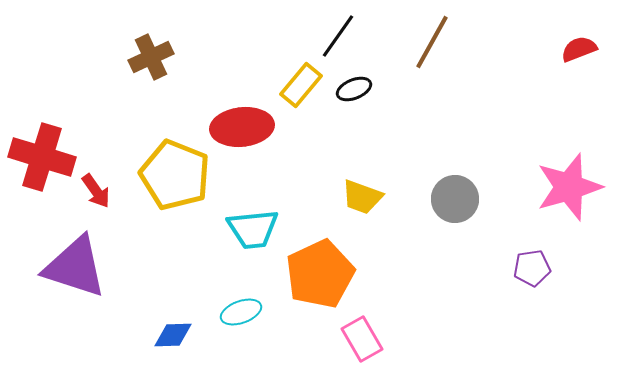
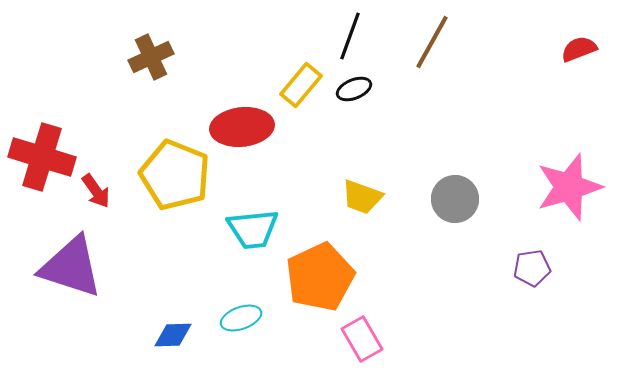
black line: moved 12 px right; rotated 15 degrees counterclockwise
purple triangle: moved 4 px left
orange pentagon: moved 3 px down
cyan ellipse: moved 6 px down
